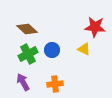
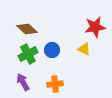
red star: rotated 15 degrees counterclockwise
